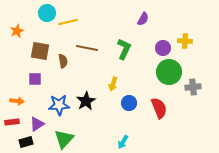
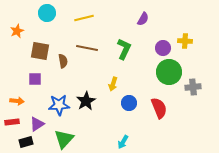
yellow line: moved 16 px right, 4 px up
